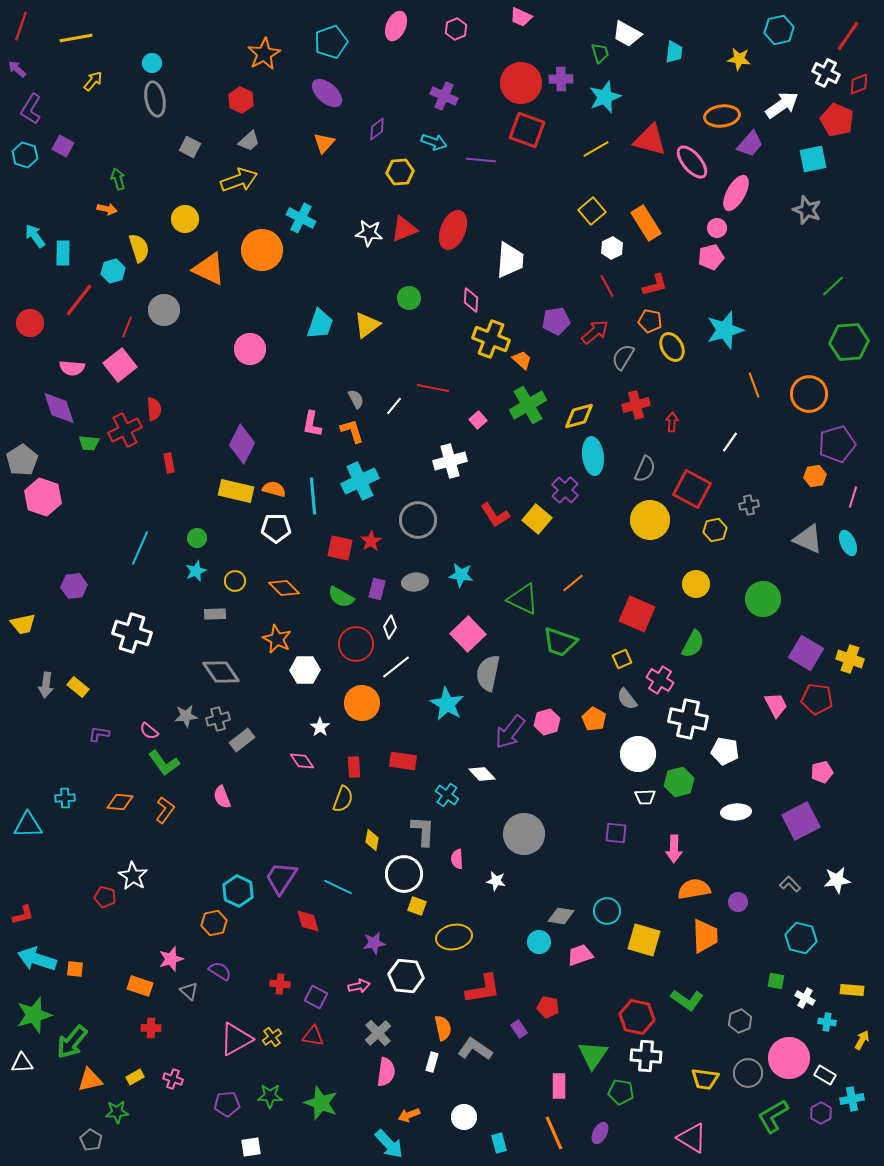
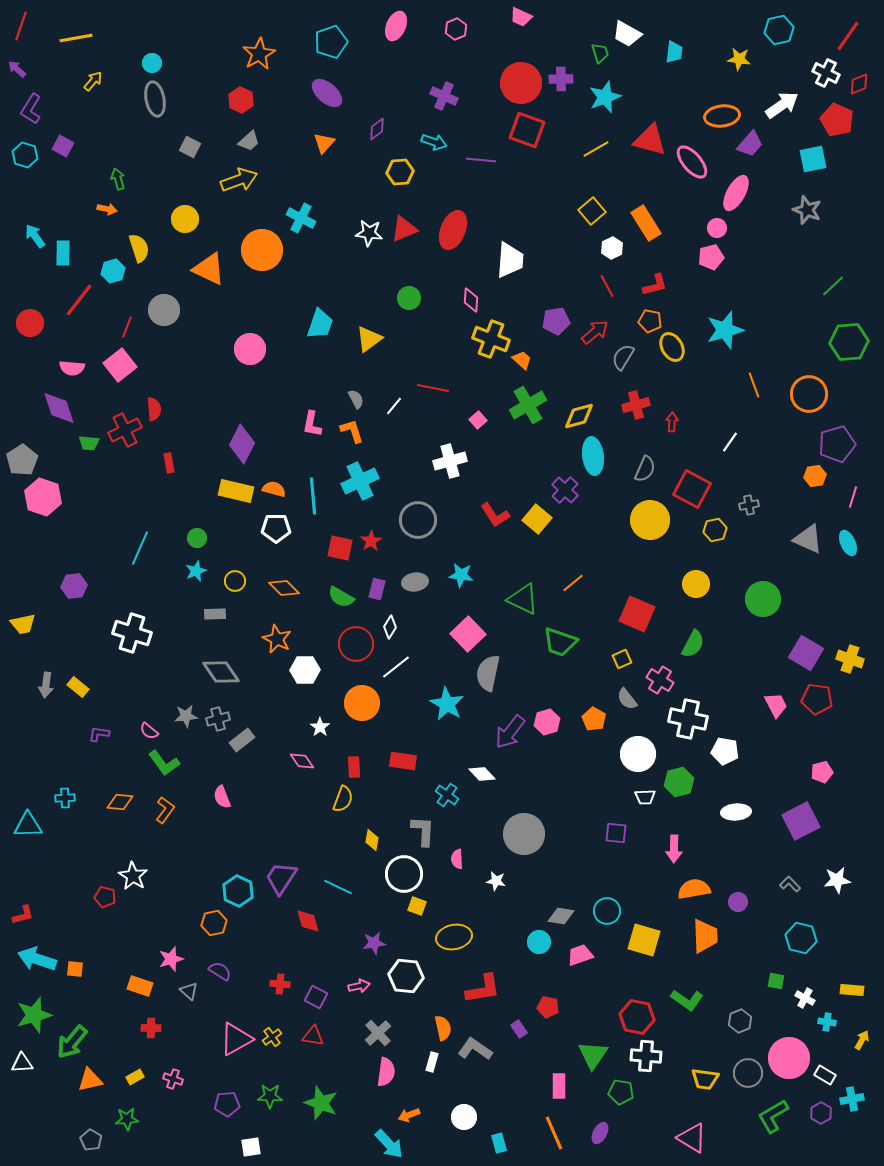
orange star at (264, 54): moved 5 px left
yellow triangle at (367, 325): moved 2 px right, 14 px down
green star at (117, 1112): moved 10 px right, 7 px down
